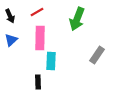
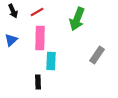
black arrow: moved 3 px right, 5 px up
